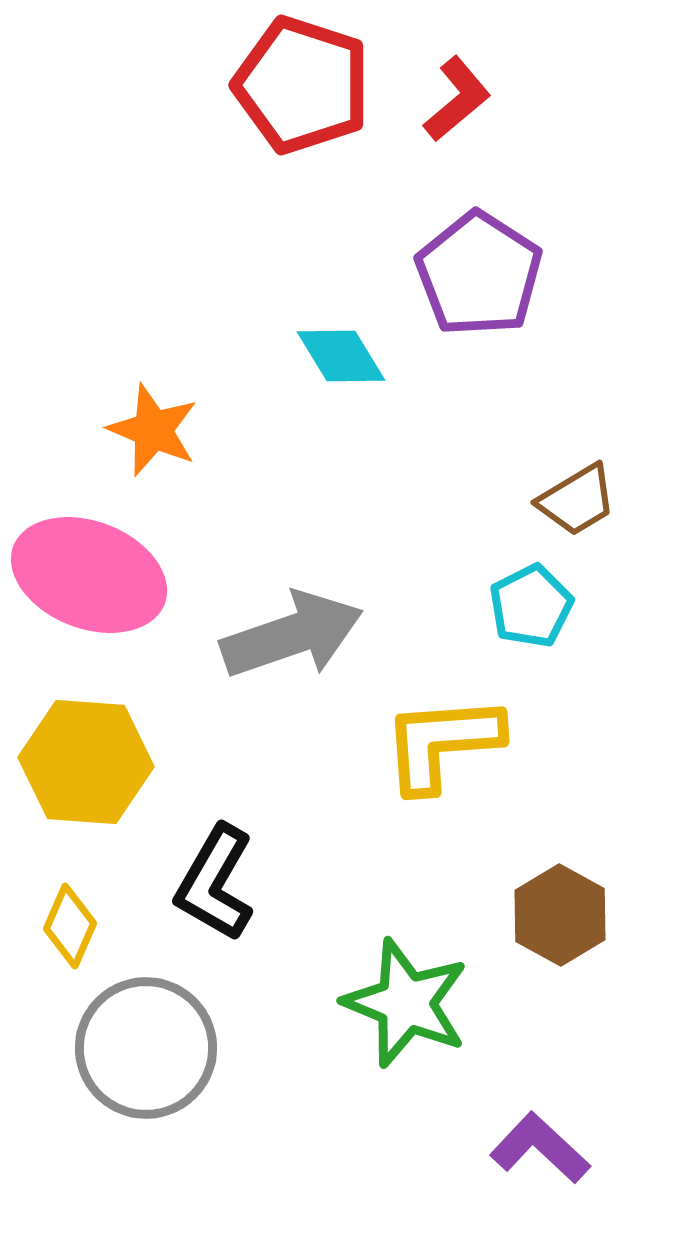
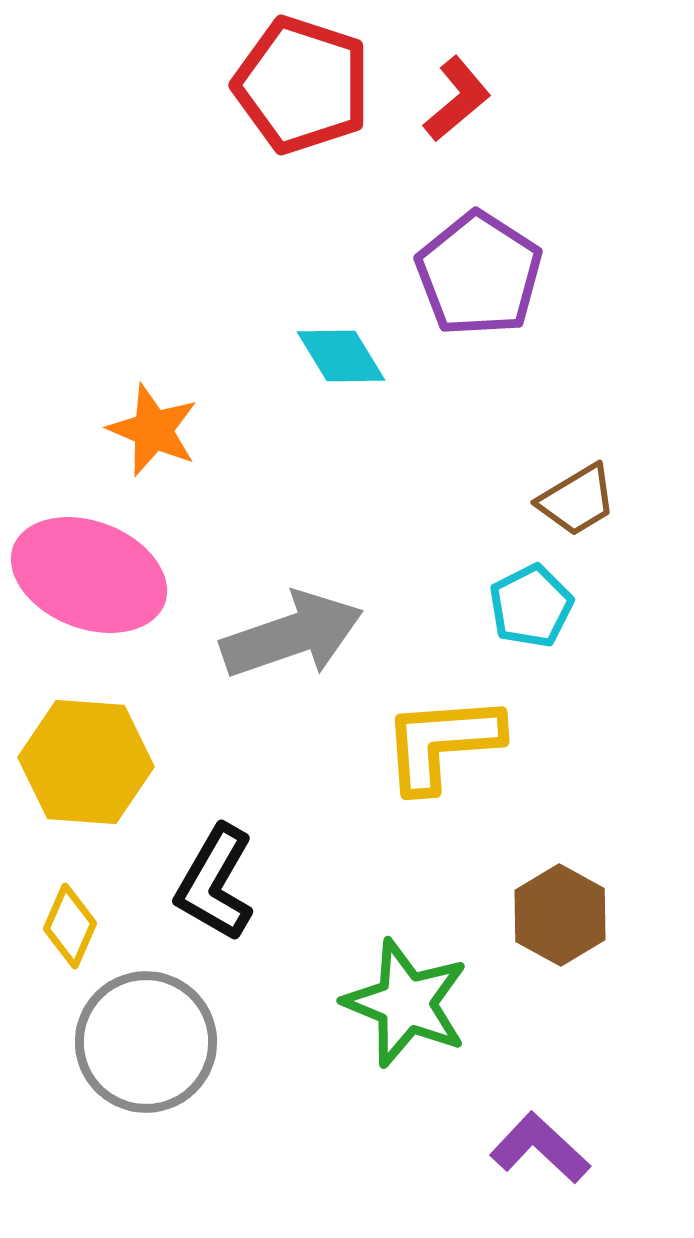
gray circle: moved 6 px up
